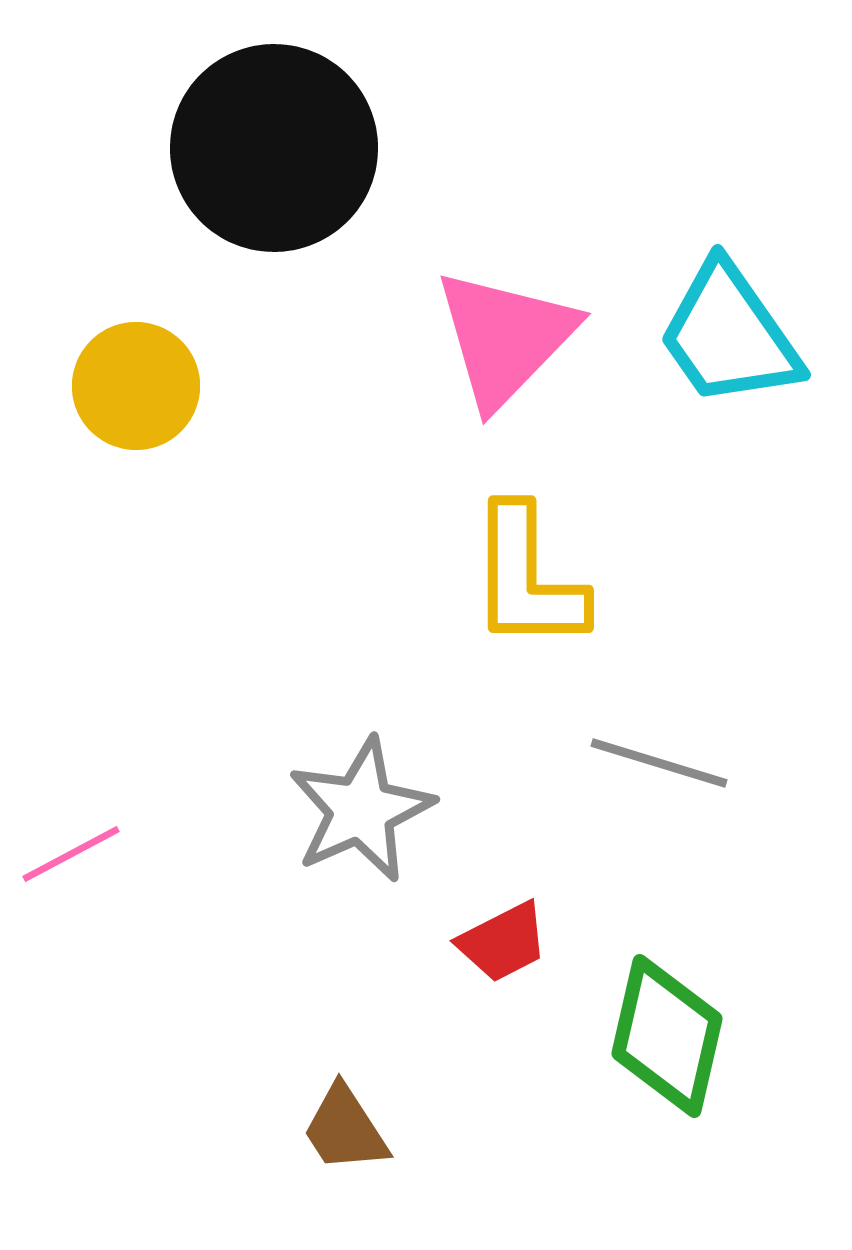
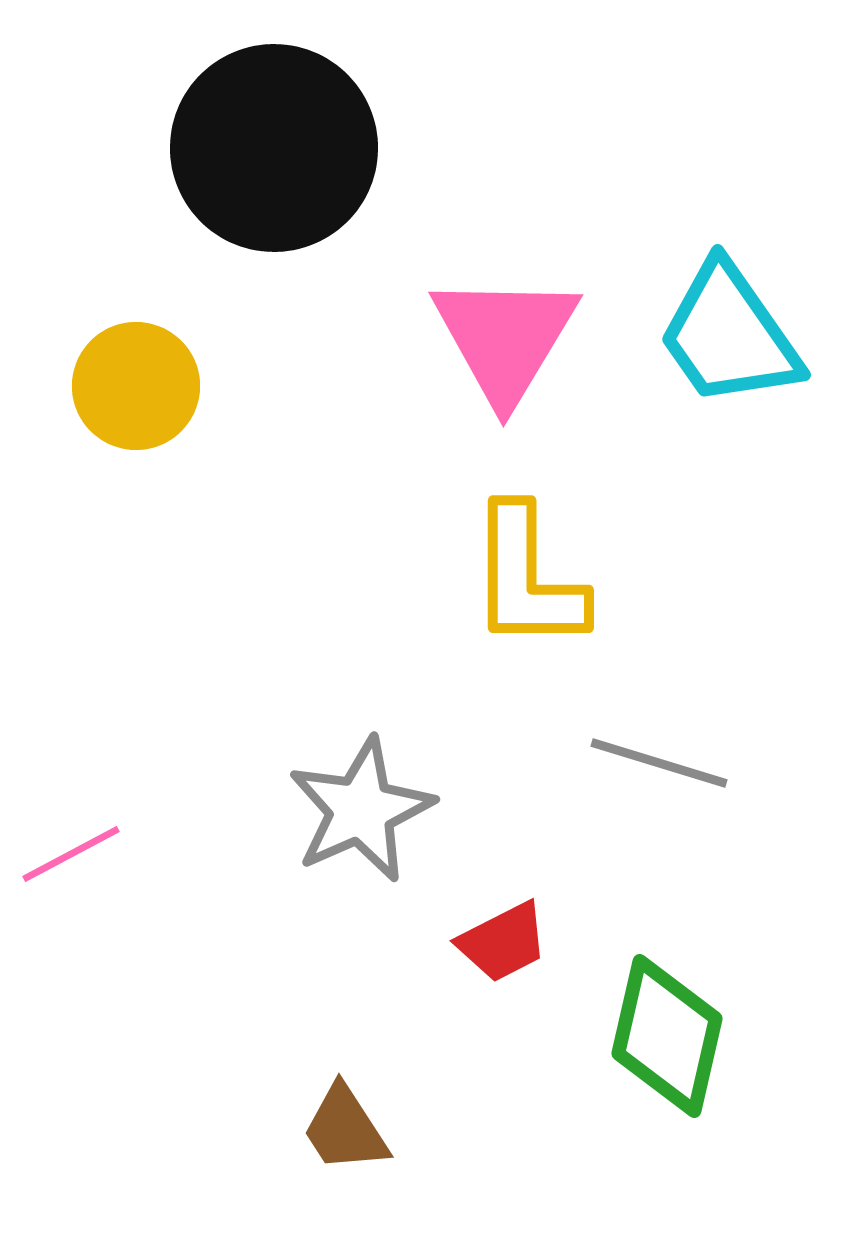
pink triangle: rotated 13 degrees counterclockwise
